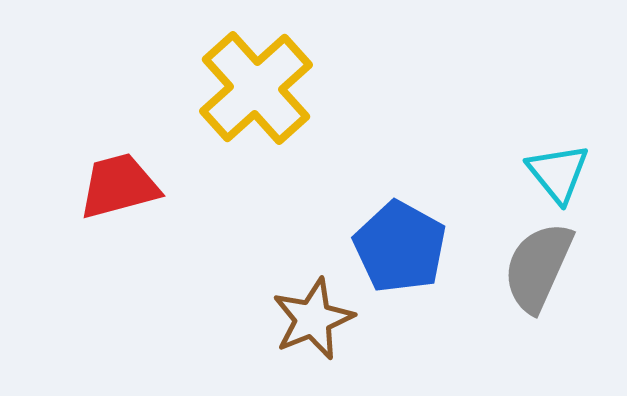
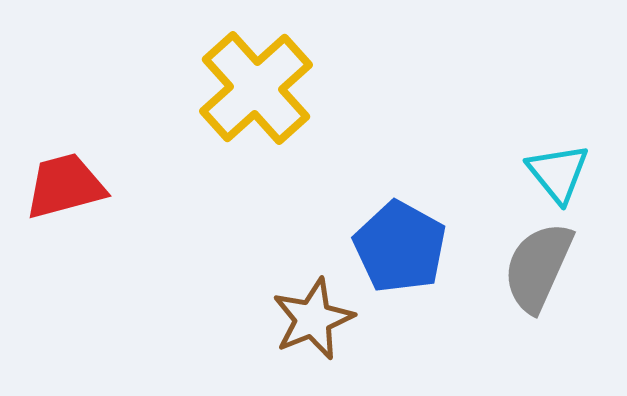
red trapezoid: moved 54 px left
